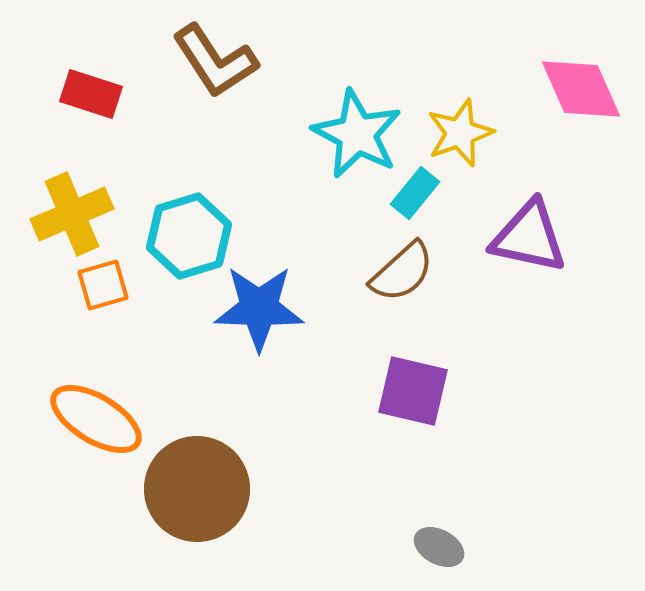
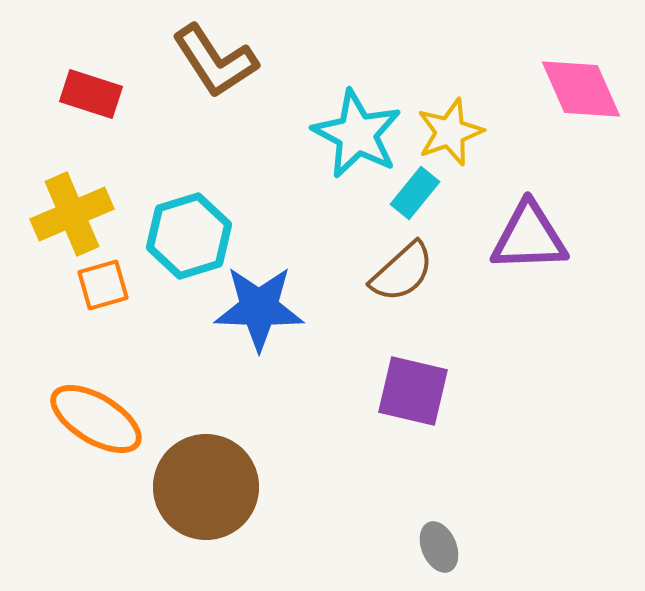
yellow star: moved 10 px left, 1 px up
purple triangle: rotated 14 degrees counterclockwise
brown circle: moved 9 px right, 2 px up
gray ellipse: rotated 39 degrees clockwise
